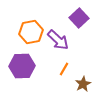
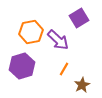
purple square: rotated 12 degrees clockwise
purple hexagon: rotated 15 degrees counterclockwise
brown star: moved 1 px left, 1 px down
